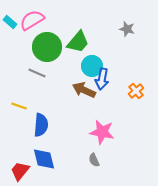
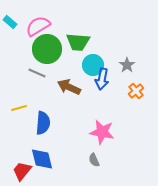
pink semicircle: moved 6 px right, 6 px down
gray star: moved 36 px down; rotated 21 degrees clockwise
green trapezoid: rotated 55 degrees clockwise
green circle: moved 2 px down
cyan circle: moved 1 px right, 1 px up
brown arrow: moved 15 px left, 3 px up
yellow line: moved 2 px down; rotated 35 degrees counterclockwise
blue semicircle: moved 2 px right, 2 px up
blue diamond: moved 2 px left
red trapezoid: moved 2 px right
